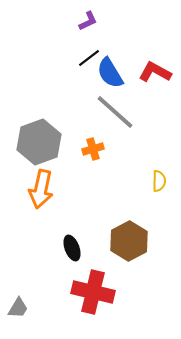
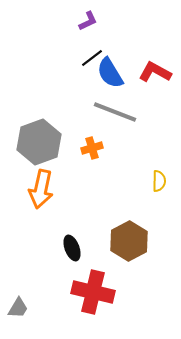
black line: moved 3 px right
gray line: rotated 21 degrees counterclockwise
orange cross: moved 1 px left, 1 px up
